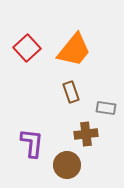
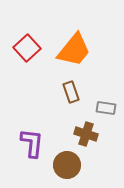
brown cross: rotated 25 degrees clockwise
